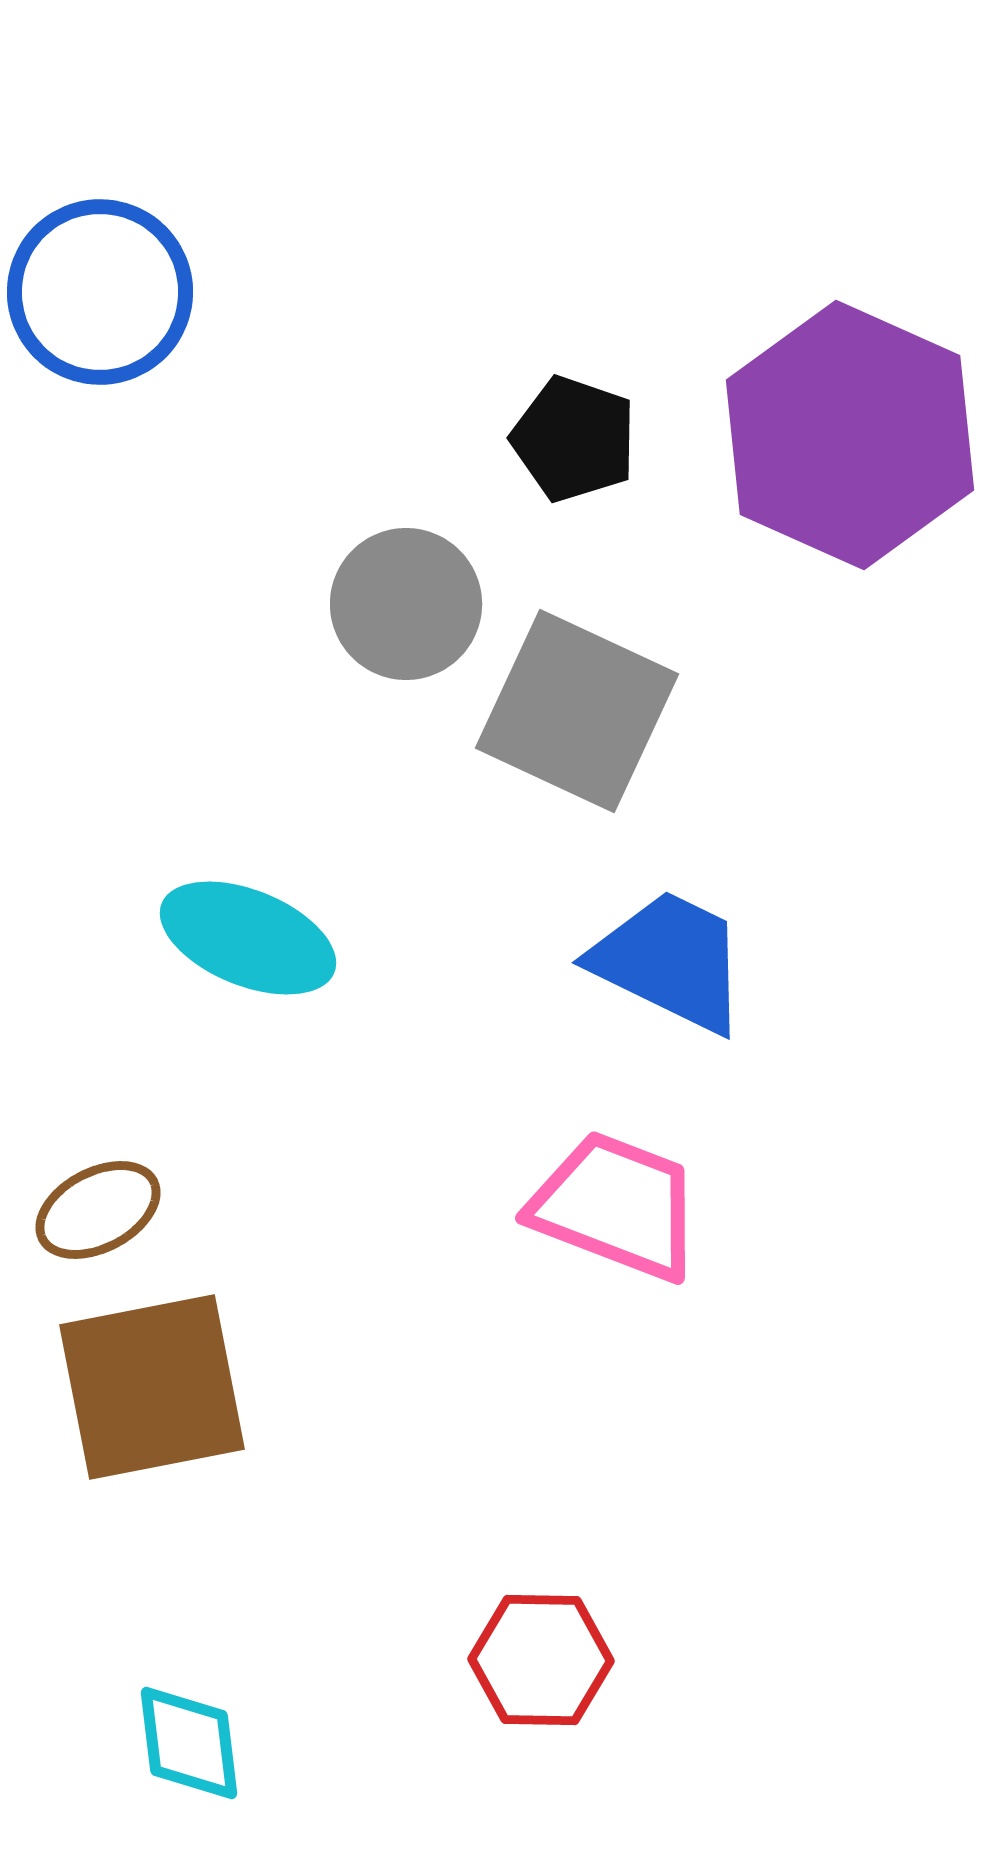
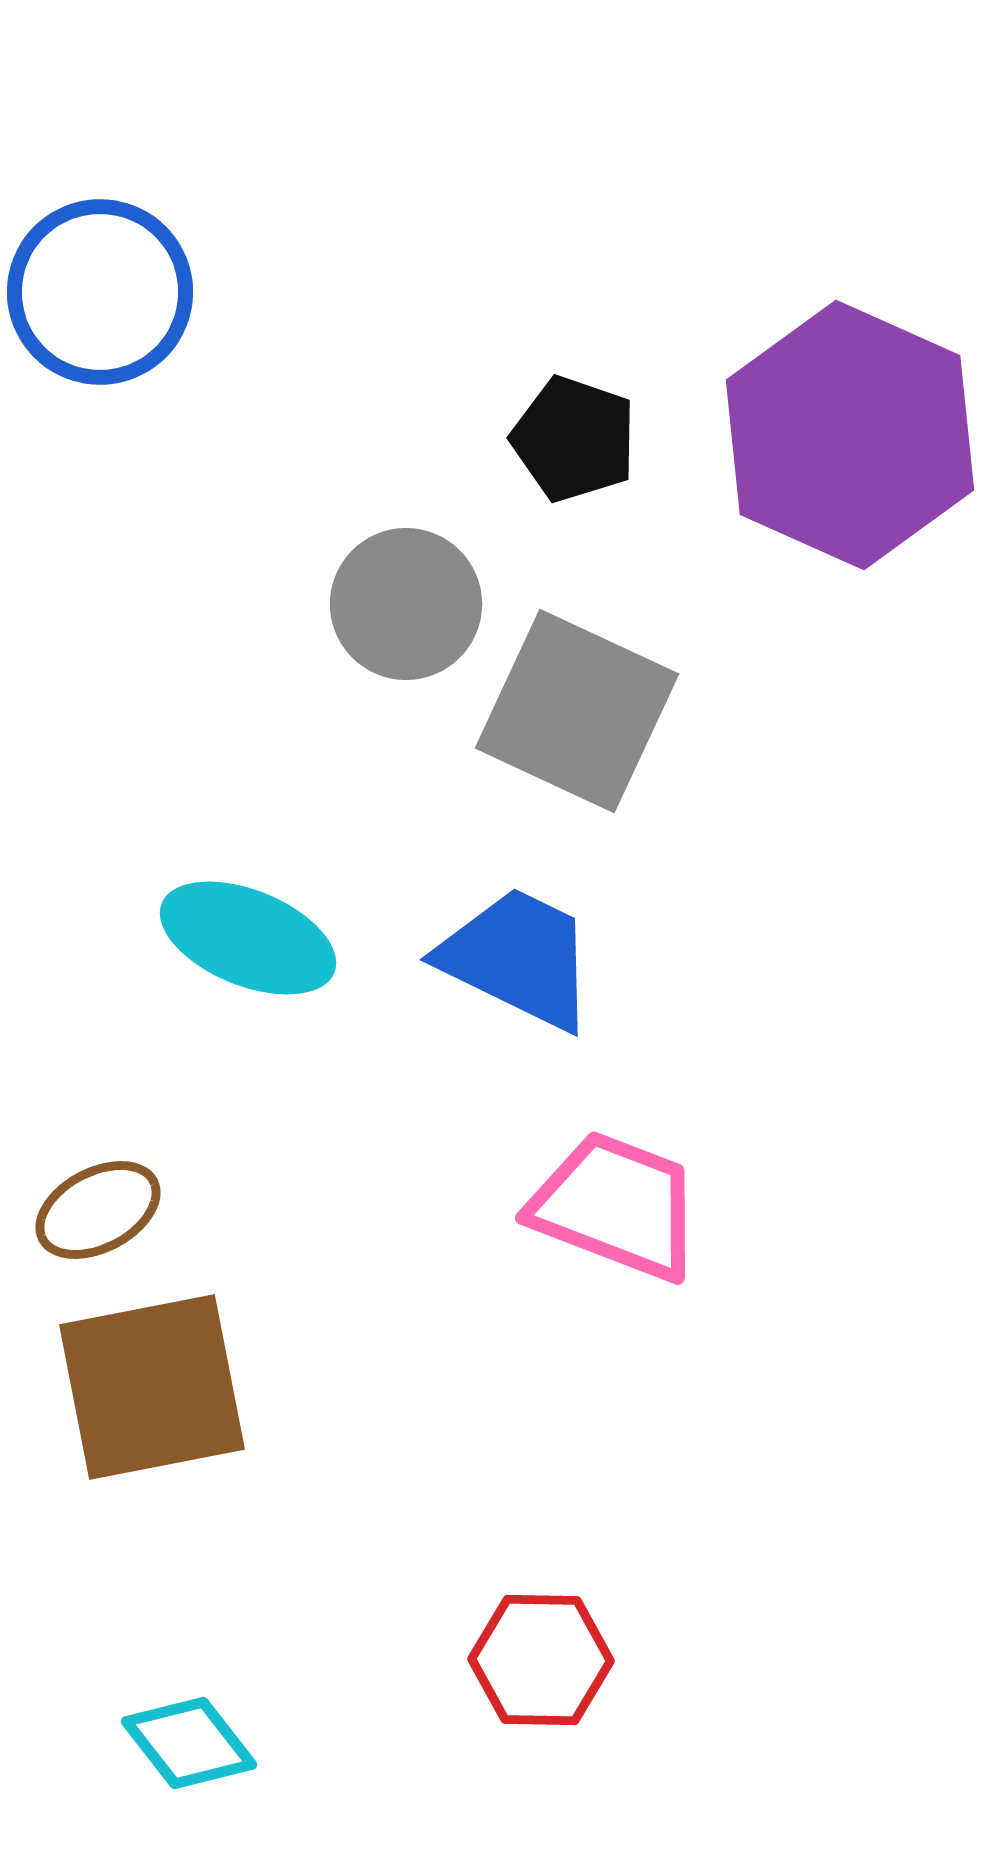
blue trapezoid: moved 152 px left, 3 px up
cyan diamond: rotated 31 degrees counterclockwise
